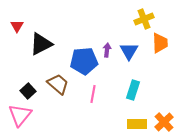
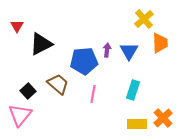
yellow cross: rotated 18 degrees counterclockwise
orange cross: moved 1 px left, 4 px up
